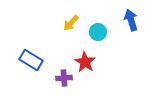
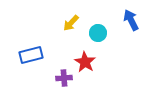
blue arrow: rotated 10 degrees counterclockwise
cyan circle: moved 1 px down
blue rectangle: moved 5 px up; rotated 45 degrees counterclockwise
